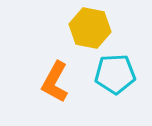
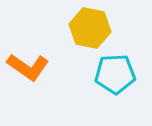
orange L-shape: moved 27 px left, 15 px up; rotated 84 degrees counterclockwise
